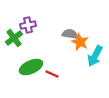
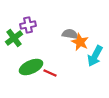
red line: moved 2 px left, 1 px up
